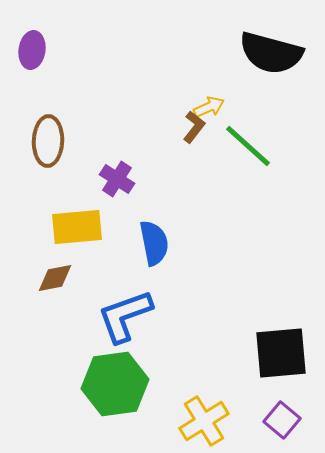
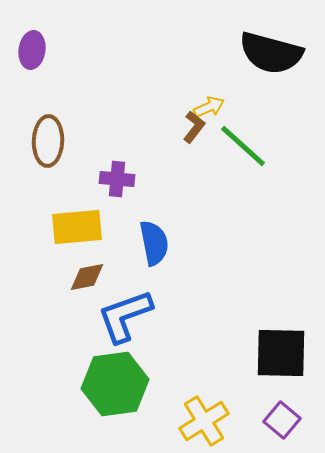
green line: moved 5 px left
purple cross: rotated 28 degrees counterclockwise
brown diamond: moved 32 px right, 1 px up
black square: rotated 6 degrees clockwise
